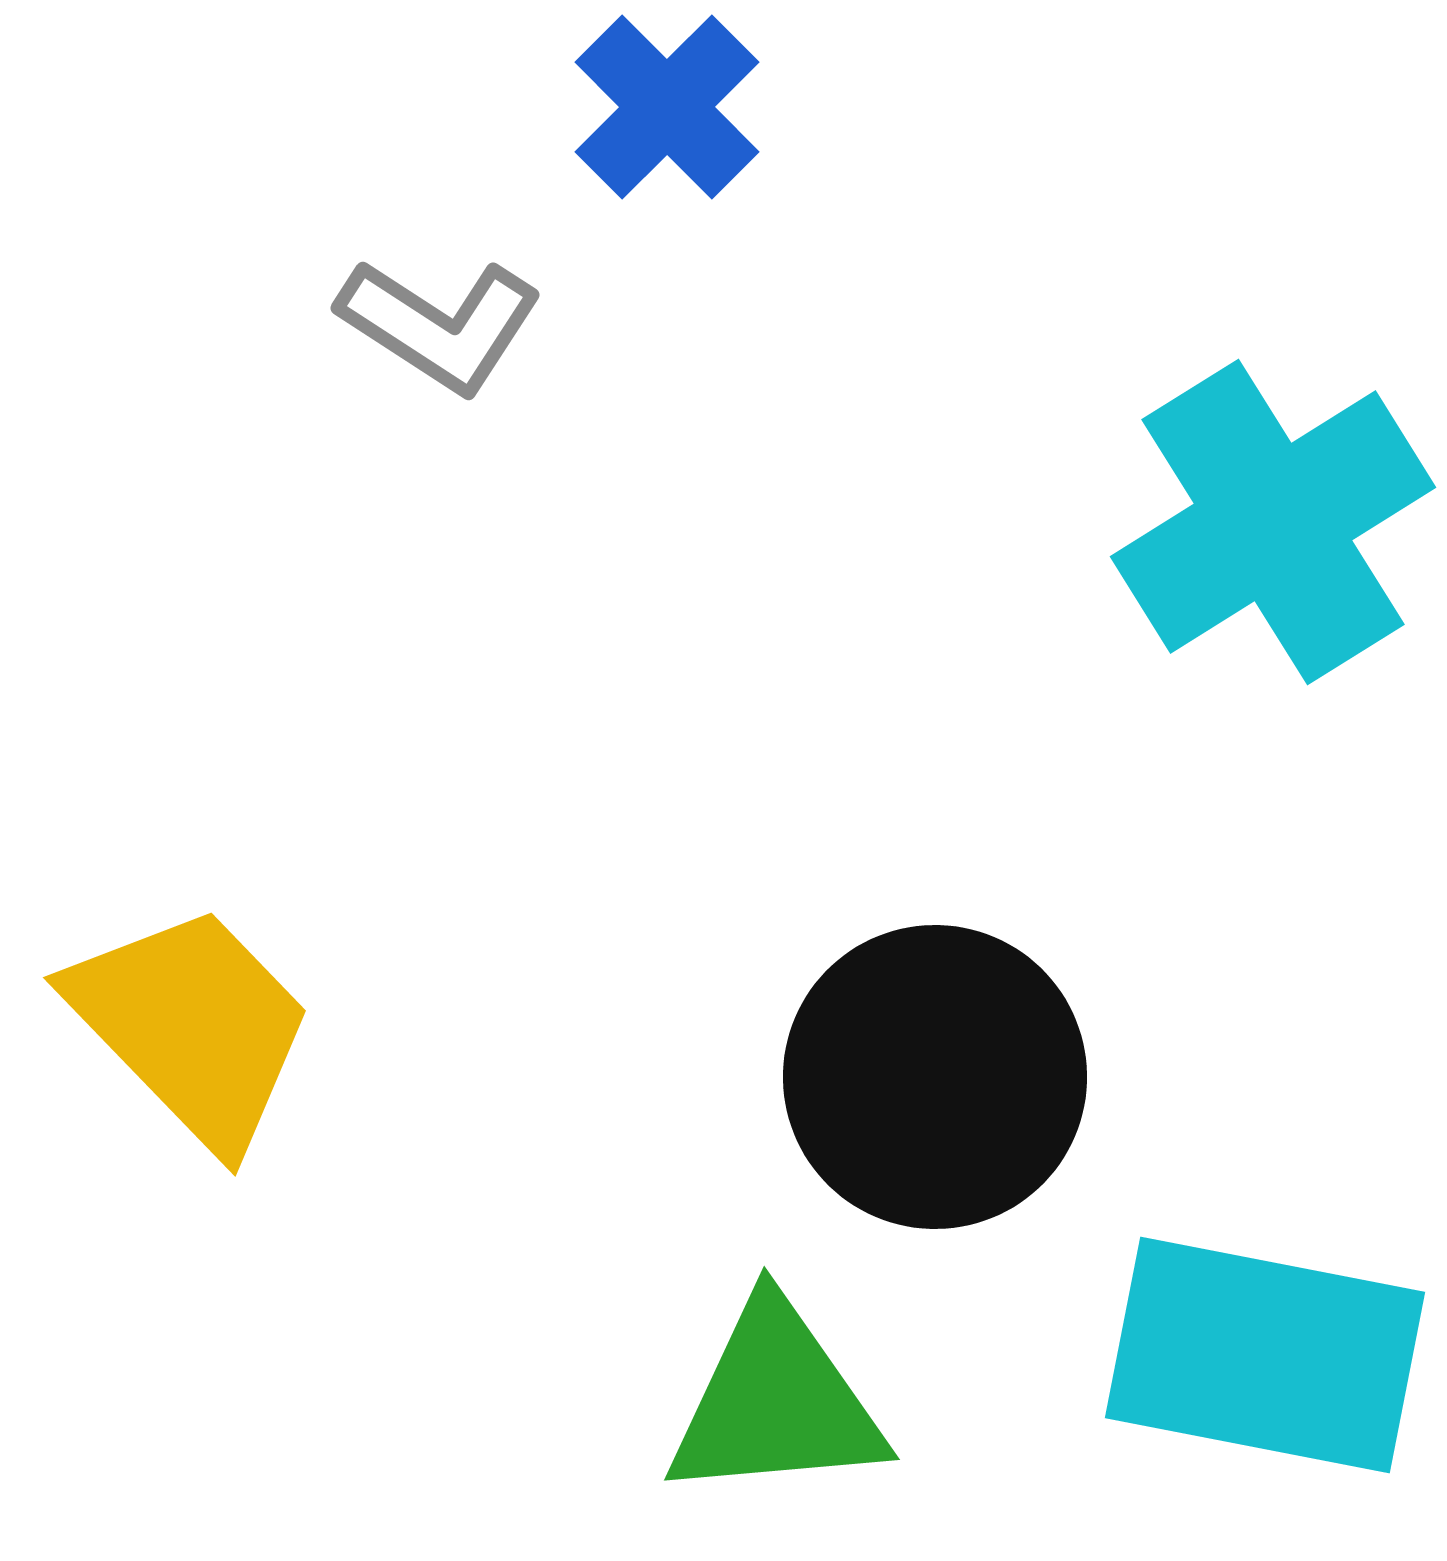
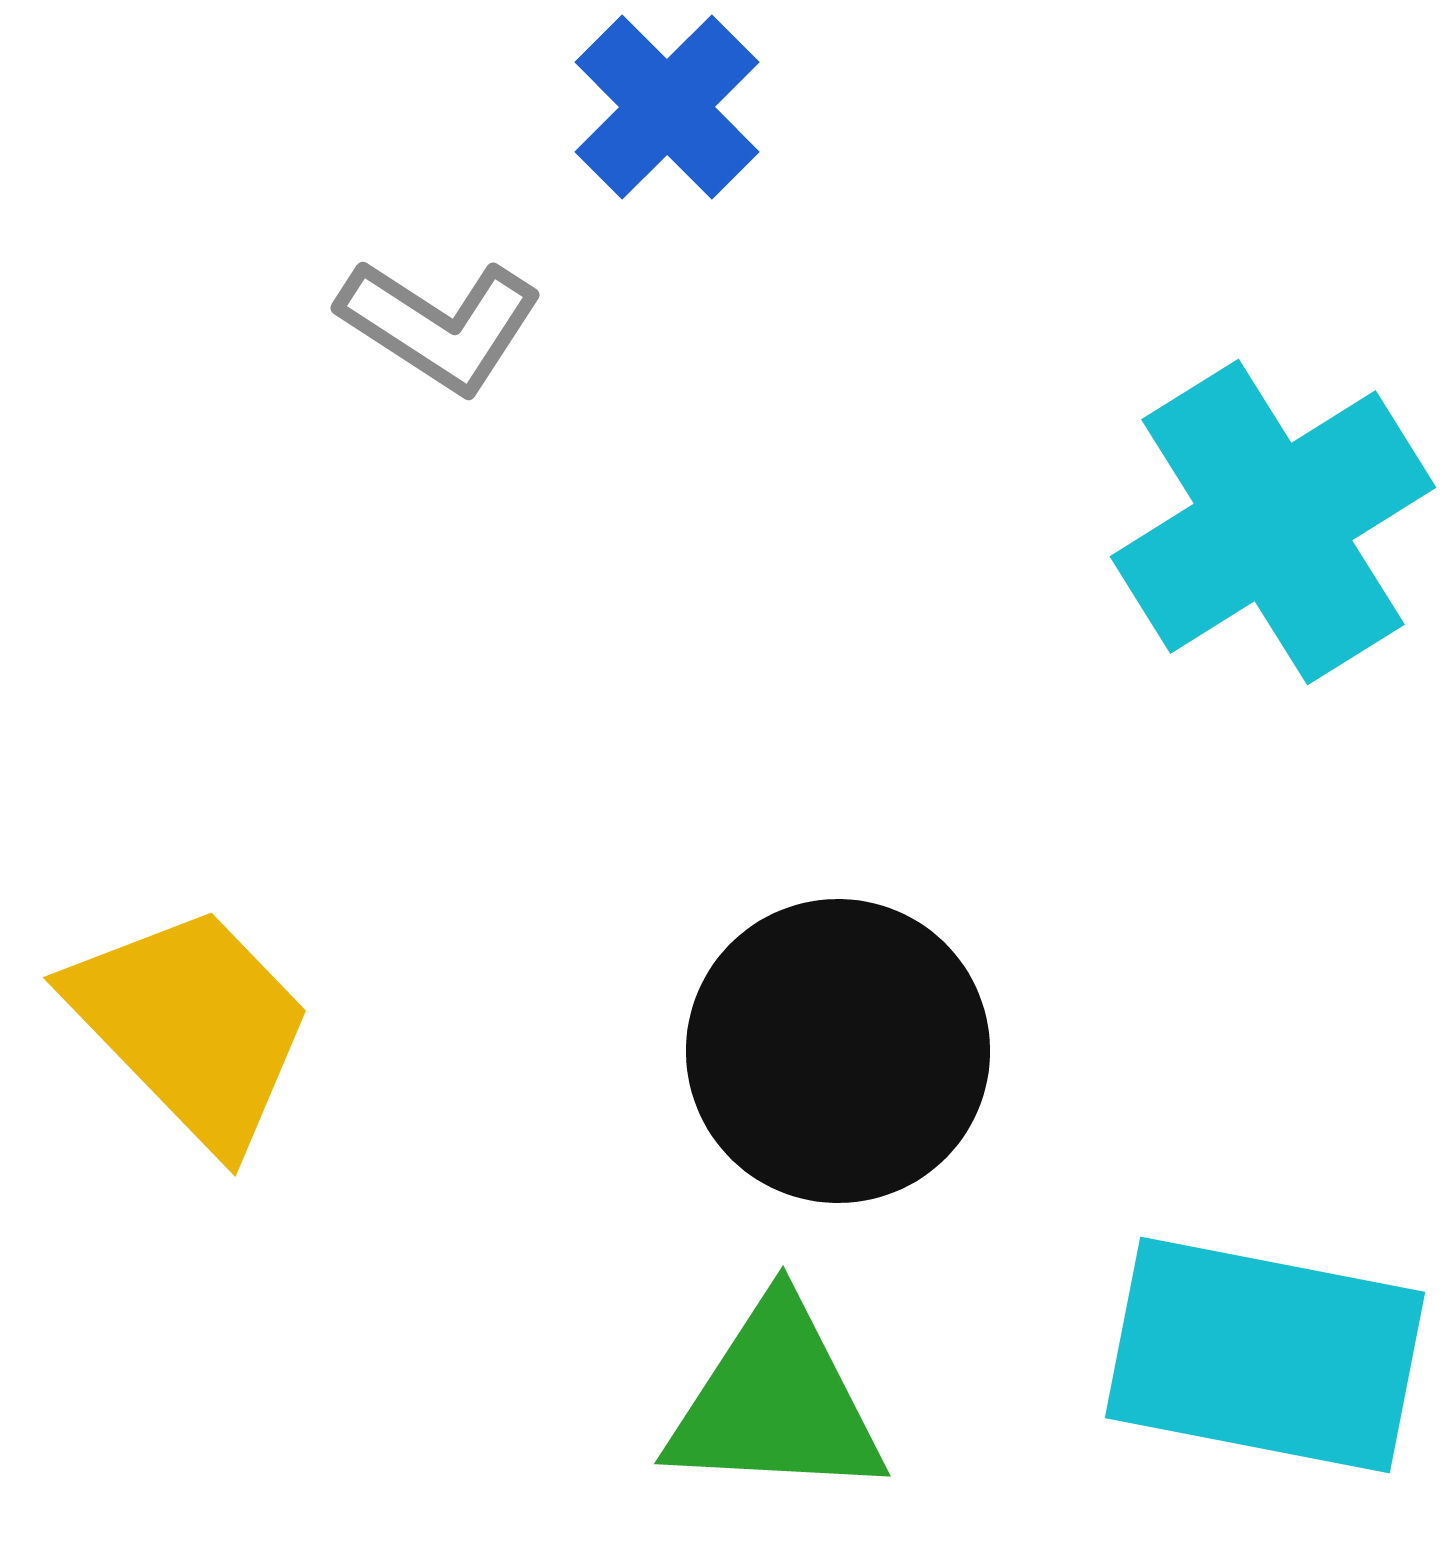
black circle: moved 97 px left, 26 px up
green triangle: rotated 8 degrees clockwise
